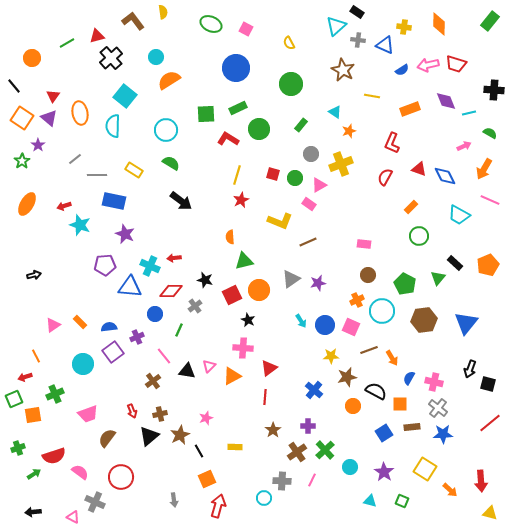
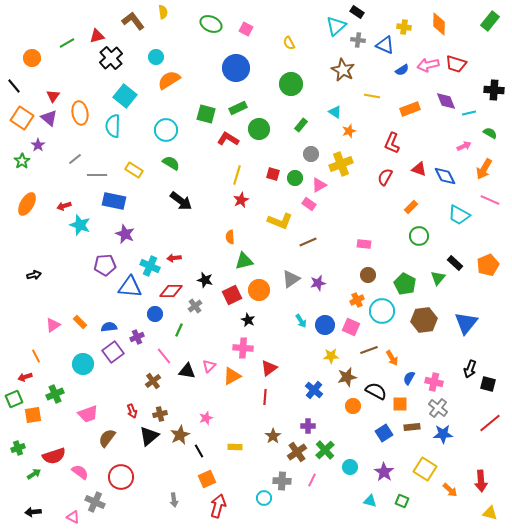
green square at (206, 114): rotated 18 degrees clockwise
brown star at (273, 430): moved 6 px down
